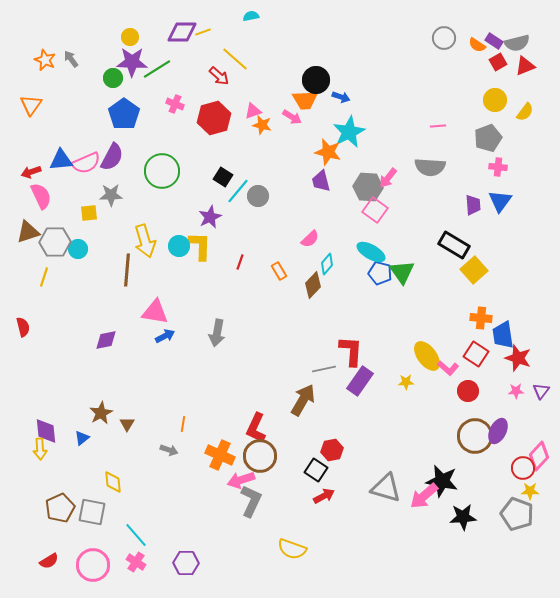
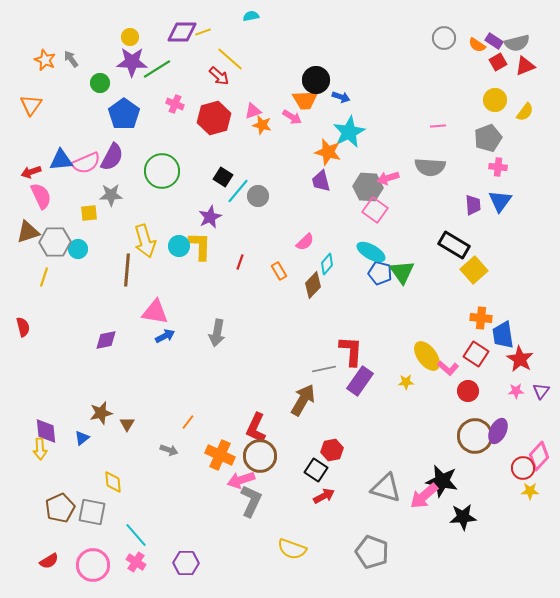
yellow line at (235, 59): moved 5 px left
green circle at (113, 78): moved 13 px left, 5 px down
pink arrow at (388, 178): rotated 35 degrees clockwise
pink semicircle at (310, 239): moved 5 px left, 3 px down
red star at (518, 358): moved 2 px right, 1 px down; rotated 12 degrees clockwise
brown star at (101, 413): rotated 15 degrees clockwise
orange line at (183, 424): moved 5 px right, 2 px up; rotated 28 degrees clockwise
gray pentagon at (517, 514): moved 145 px left, 38 px down
